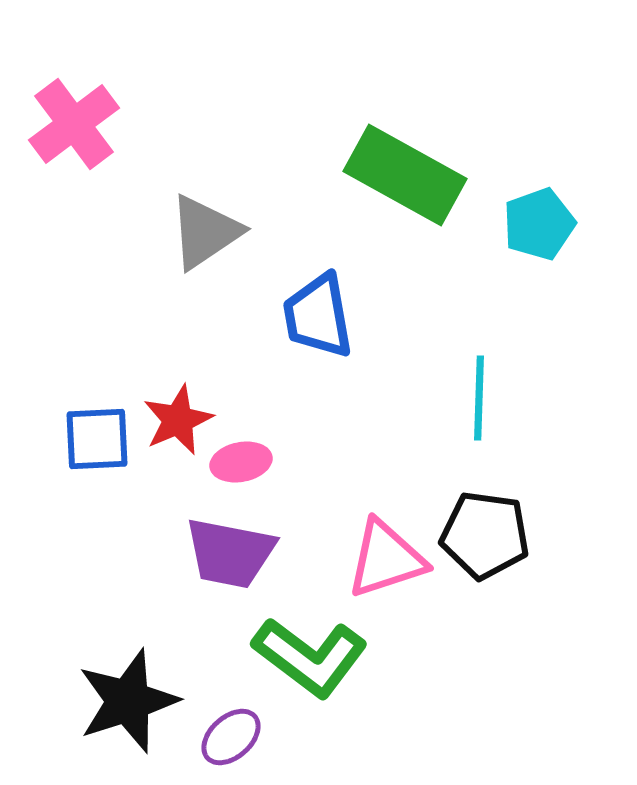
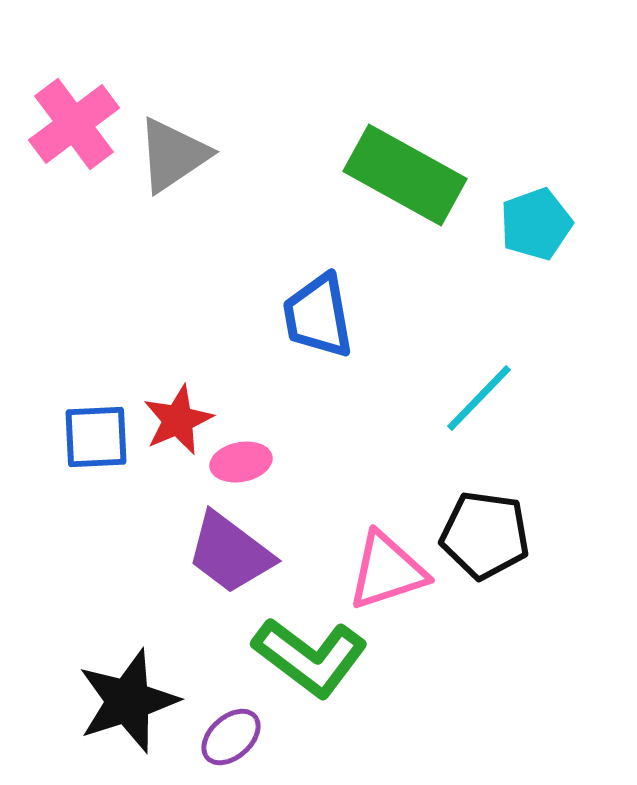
cyan pentagon: moved 3 px left
gray triangle: moved 32 px left, 77 px up
cyan line: rotated 42 degrees clockwise
blue square: moved 1 px left, 2 px up
purple trapezoid: rotated 26 degrees clockwise
pink triangle: moved 1 px right, 12 px down
